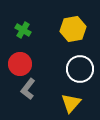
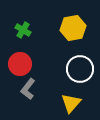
yellow hexagon: moved 1 px up
